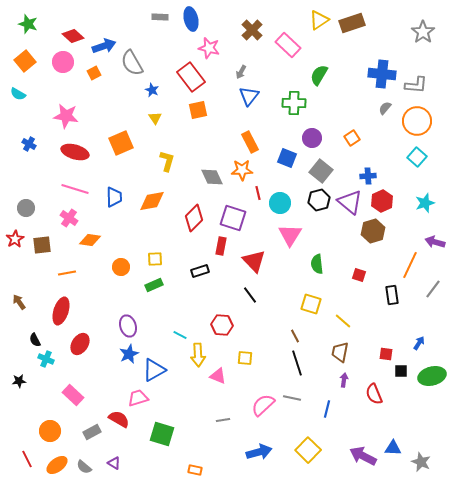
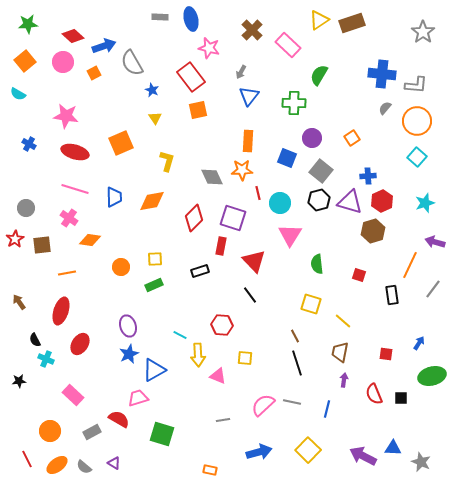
green star at (28, 24): rotated 24 degrees counterclockwise
orange rectangle at (250, 142): moved 2 px left, 1 px up; rotated 30 degrees clockwise
purple triangle at (350, 202): rotated 24 degrees counterclockwise
black square at (401, 371): moved 27 px down
gray line at (292, 398): moved 4 px down
orange rectangle at (195, 470): moved 15 px right
